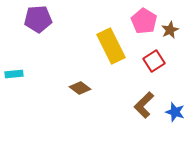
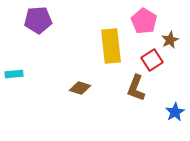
purple pentagon: moved 1 px down
brown star: moved 10 px down
yellow rectangle: rotated 20 degrees clockwise
red square: moved 2 px left, 1 px up
brown diamond: rotated 20 degrees counterclockwise
brown L-shape: moved 8 px left, 17 px up; rotated 24 degrees counterclockwise
blue star: rotated 24 degrees clockwise
